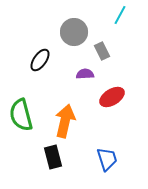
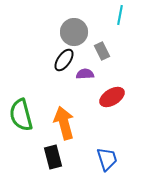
cyan line: rotated 18 degrees counterclockwise
black ellipse: moved 24 px right
orange arrow: moved 1 px left, 2 px down; rotated 28 degrees counterclockwise
